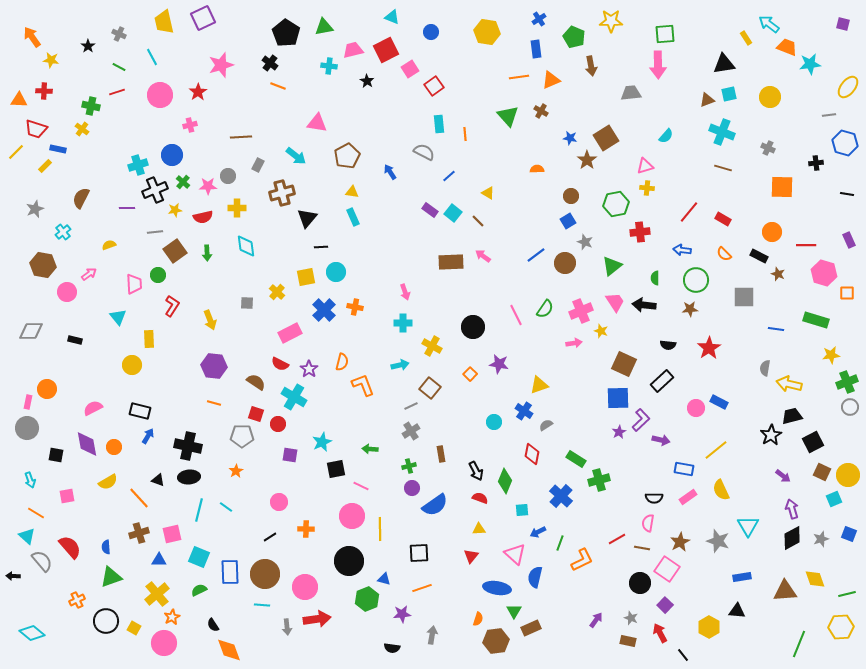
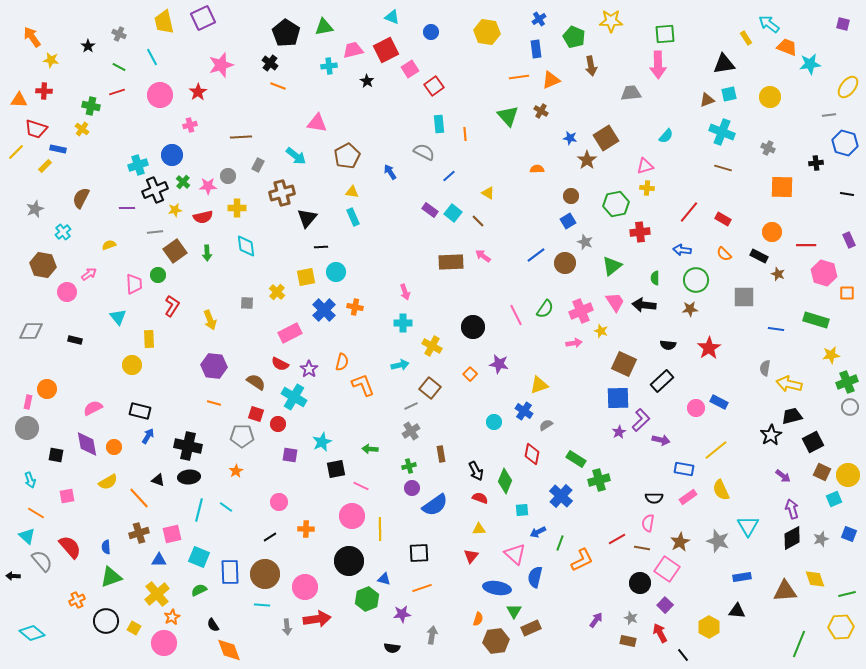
cyan cross at (329, 66): rotated 14 degrees counterclockwise
